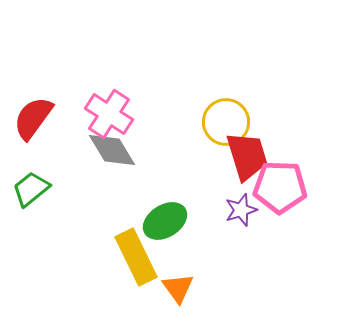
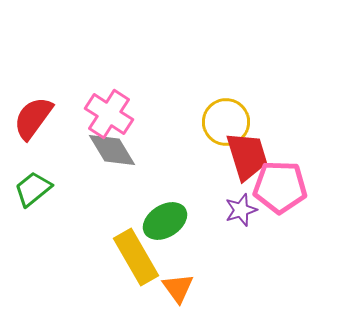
green trapezoid: moved 2 px right
yellow rectangle: rotated 4 degrees counterclockwise
